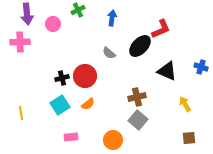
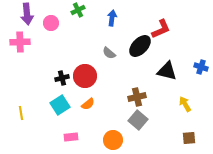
pink circle: moved 2 px left, 1 px up
black triangle: rotated 10 degrees counterclockwise
